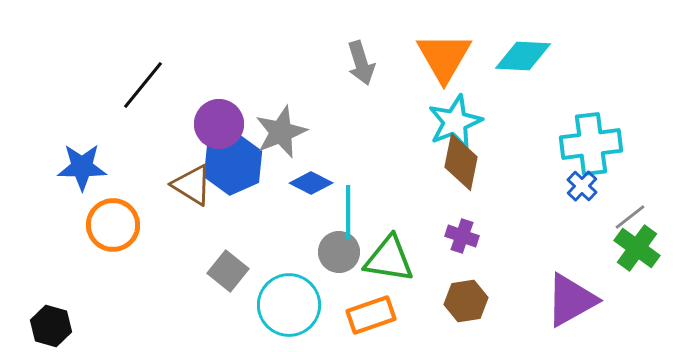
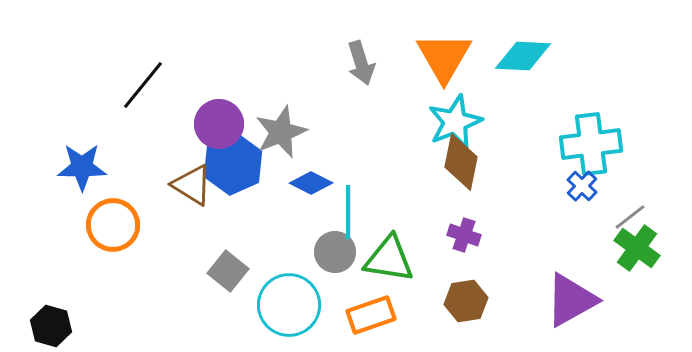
purple cross: moved 2 px right, 1 px up
gray circle: moved 4 px left
